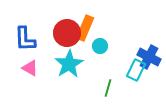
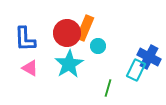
cyan circle: moved 2 px left
